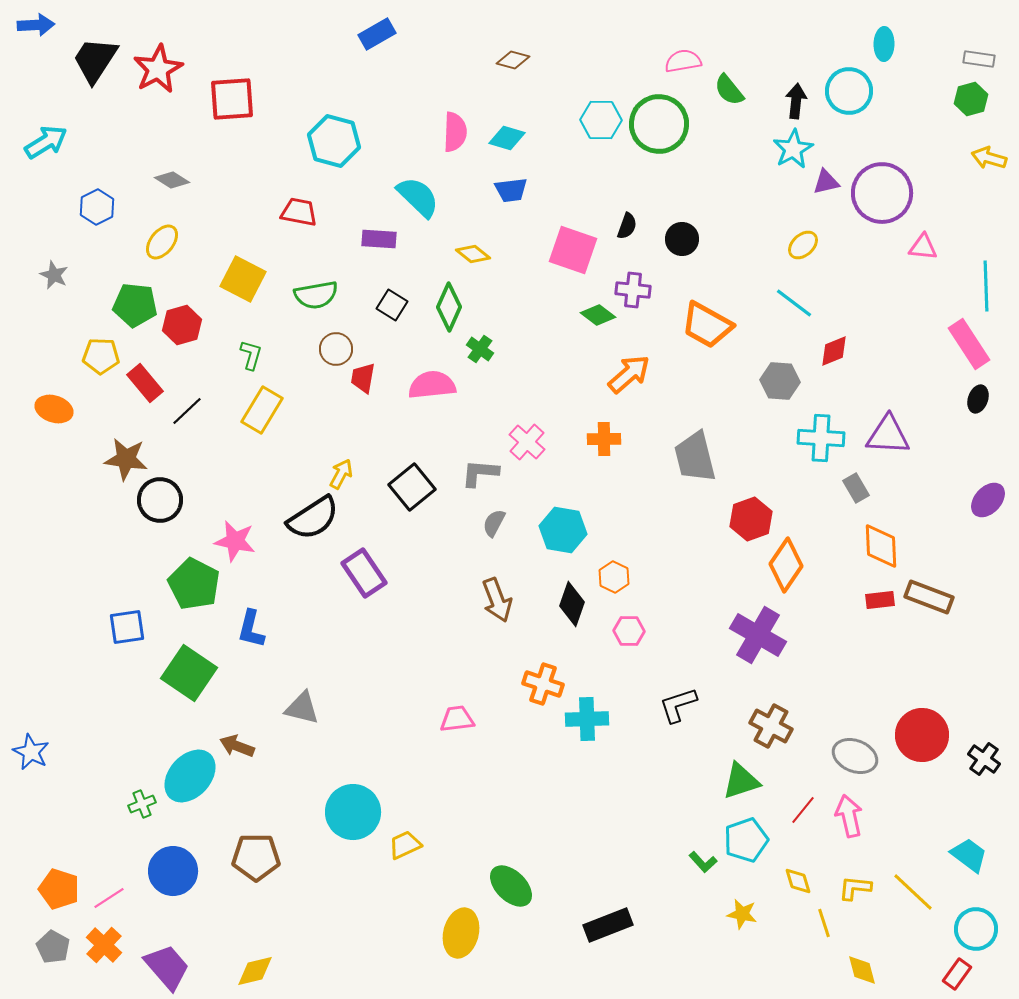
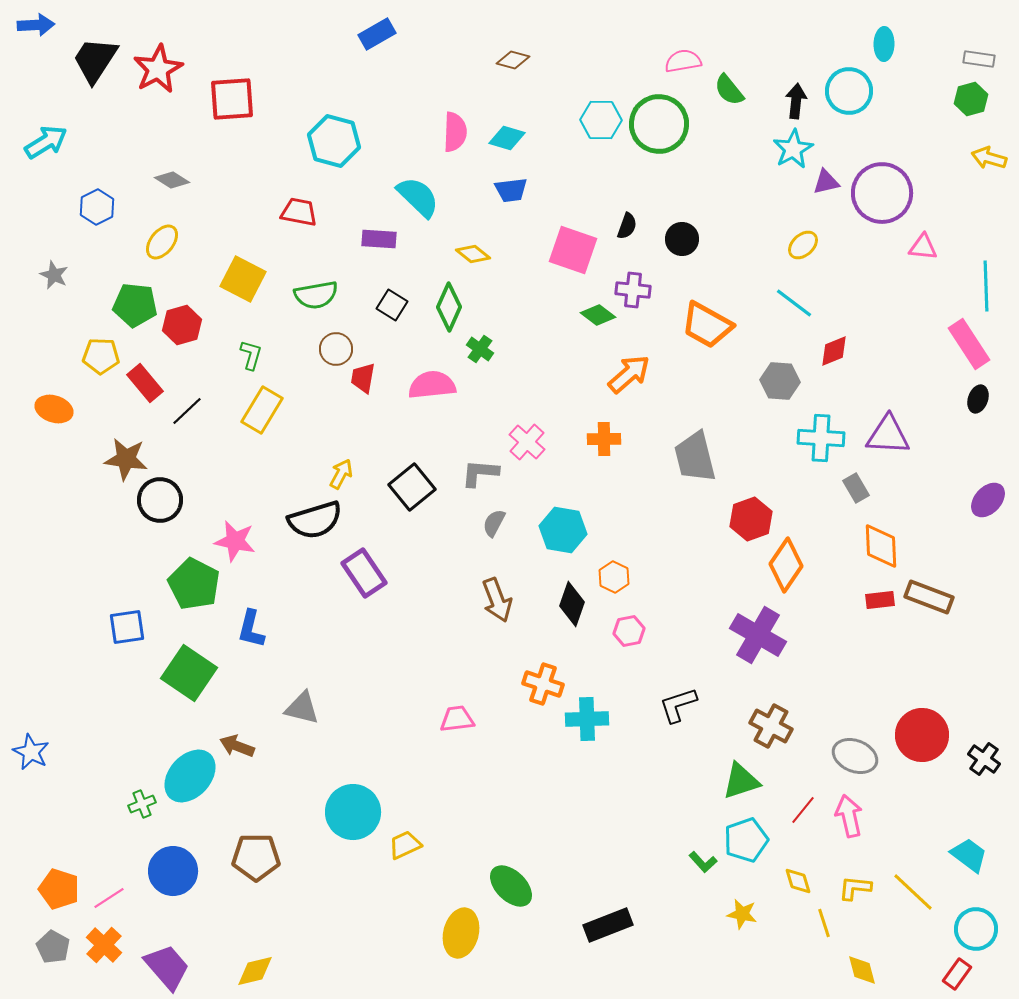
black semicircle at (313, 518): moved 2 px right, 2 px down; rotated 16 degrees clockwise
pink hexagon at (629, 631): rotated 12 degrees counterclockwise
